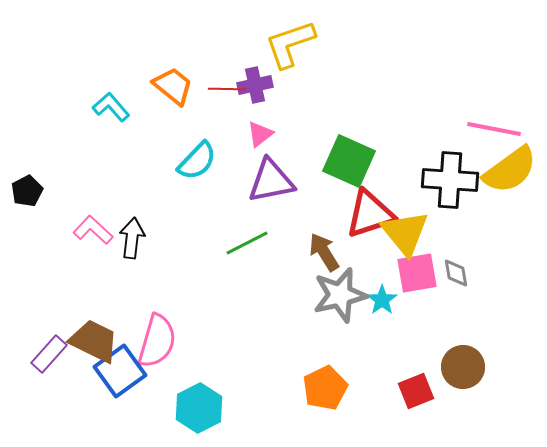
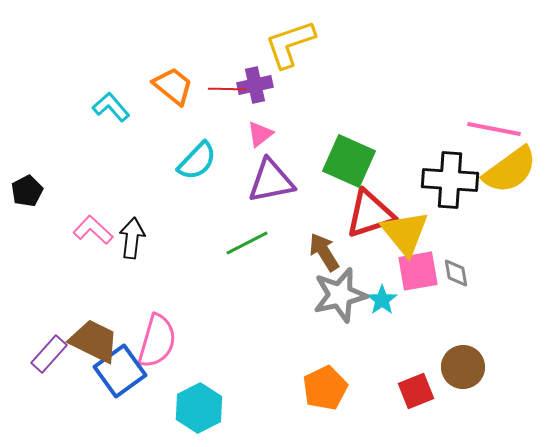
pink square: moved 1 px right, 2 px up
